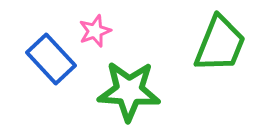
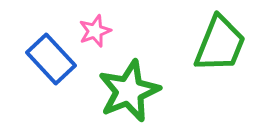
green star: rotated 26 degrees counterclockwise
